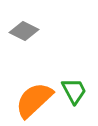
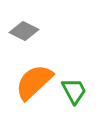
orange semicircle: moved 18 px up
